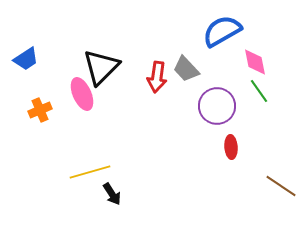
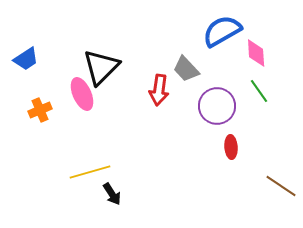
pink diamond: moved 1 px right, 9 px up; rotated 8 degrees clockwise
red arrow: moved 2 px right, 13 px down
